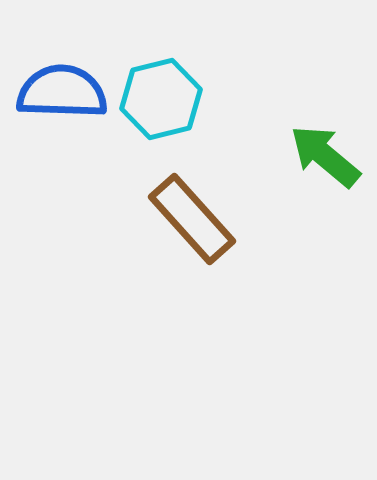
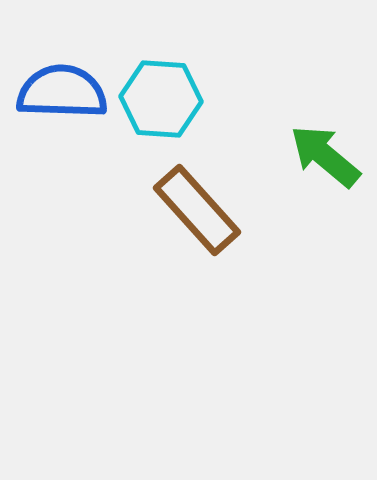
cyan hexagon: rotated 18 degrees clockwise
brown rectangle: moved 5 px right, 9 px up
